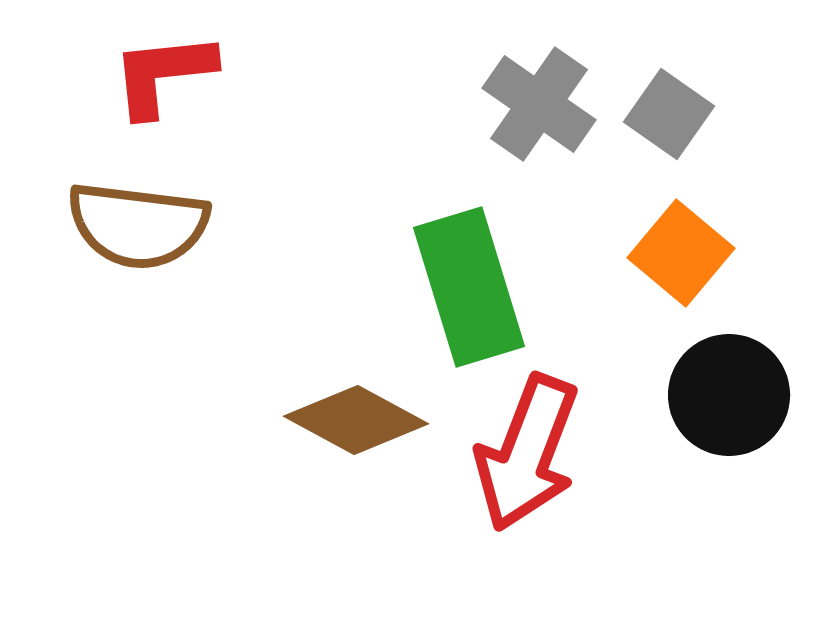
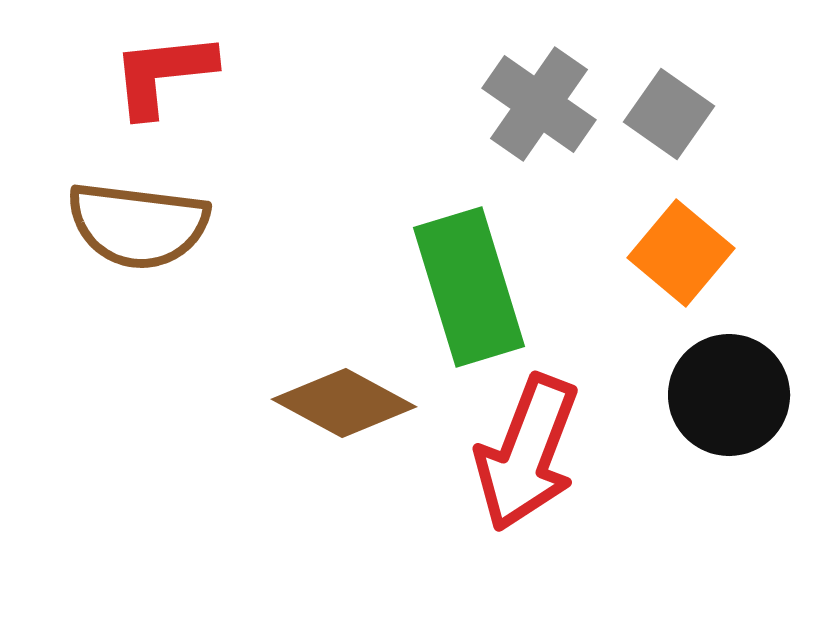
brown diamond: moved 12 px left, 17 px up
